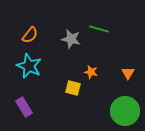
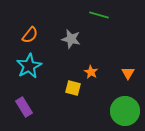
green line: moved 14 px up
cyan star: rotated 20 degrees clockwise
orange star: rotated 16 degrees clockwise
